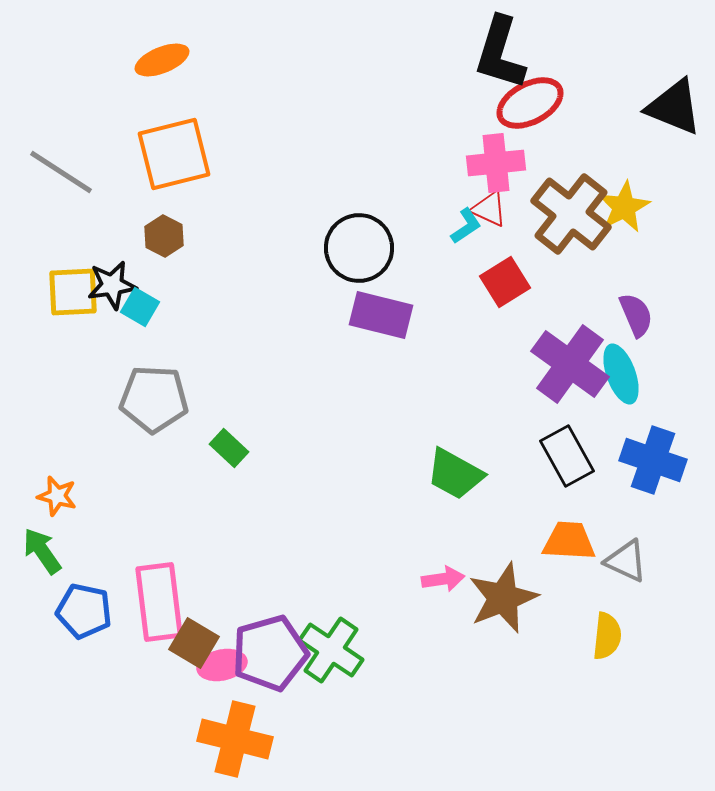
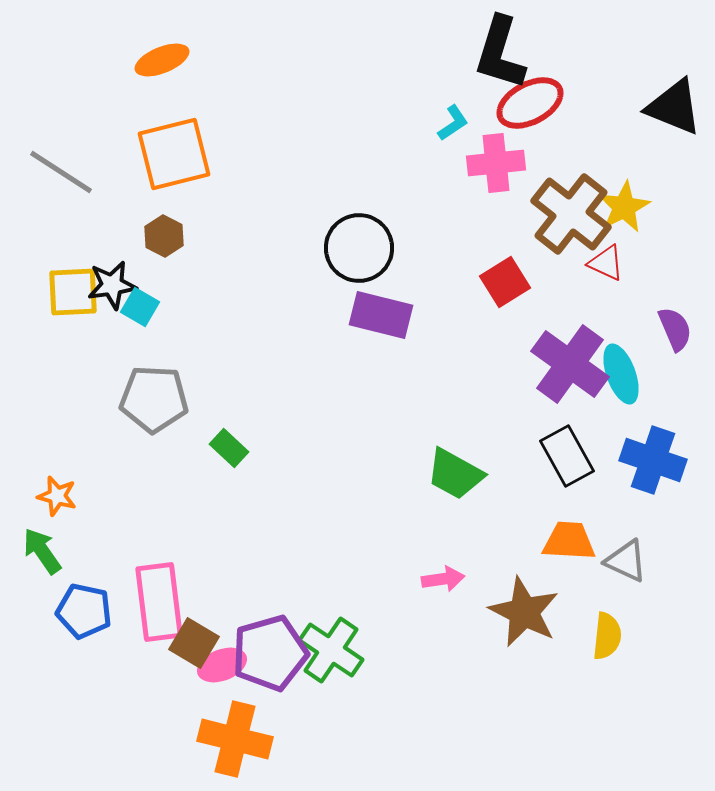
red triangle: moved 117 px right, 54 px down
cyan L-shape: moved 13 px left, 103 px up
purple semicircle: moved 39 px right, 14 px down
brown star: moved 21 px right, 14 px down; rotated 24 degrees counterclockwise
pink ellipse: rotated 9 degrees counterclockwise
